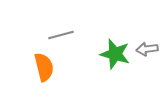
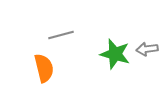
orange semicircle: moved 1 px down
